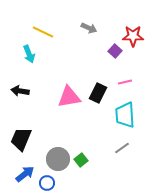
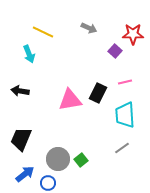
red star: moved 2 px up
pink triangle: moved 1 px right, 3 px down
blue circle: moved 1 px right
